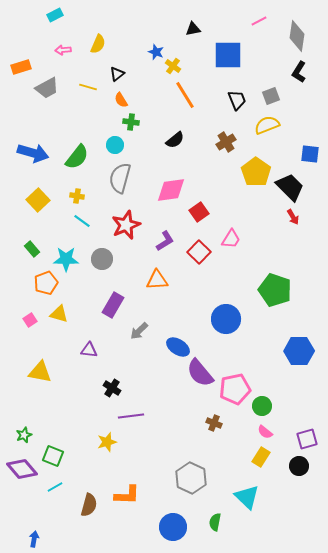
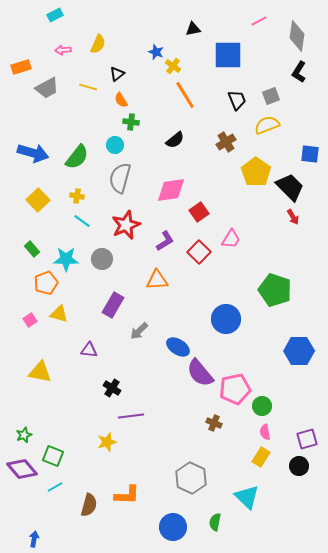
pink semicircle at (265, 432): rotated 42 degrees clockwise
